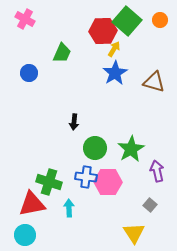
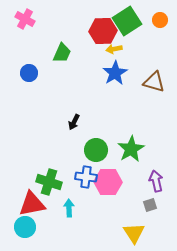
green square: rotated 16 degrees clockwise
yellow arrow: rotated 133 degrees counterclockwise
black arrow: rotated 21 degrees clockwise
green circle: moved 1 px right, 2 px down
purple arrow: moved 1 px left, 10 px down
gray square: rotated 32 degrees clockwise
cyan circle: moved 8 px up
